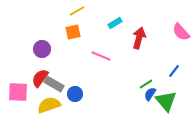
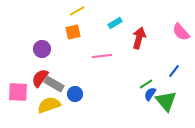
pink line: moved 1 px right; rotated 30 degrees counterclockwise
